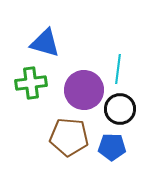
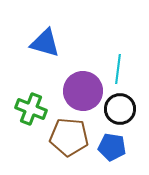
green cross: moved 26 px down; rotated 28 degrees clockwise
purple circle: moved 1 px left, 1 px down
blue pentagon: rotated 8 degrees clockwise
